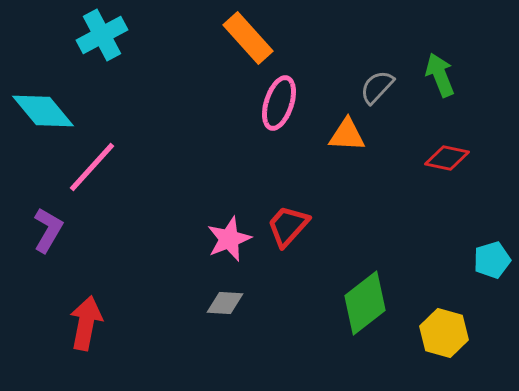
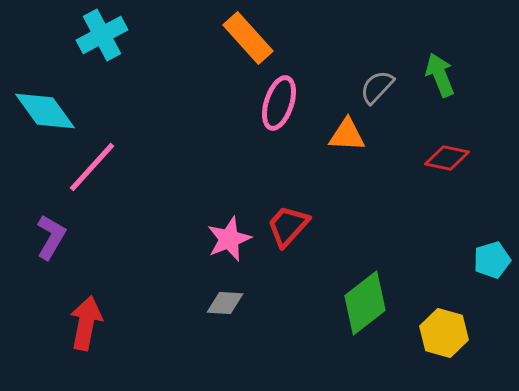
cyan diamond: moved 2 px right; rotated 4 degrees clockwise
purple L-shape: moved 3 px right, 7 px down
